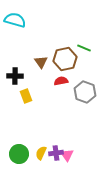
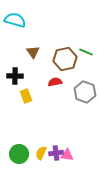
green line: moved 2 px right, 4 px down
brown triangle: moved 8 px left, 10 px up
red semicircle: moved 6 px left, 1 px down
pink triangle: rotated 48 degrees counterclockwise
